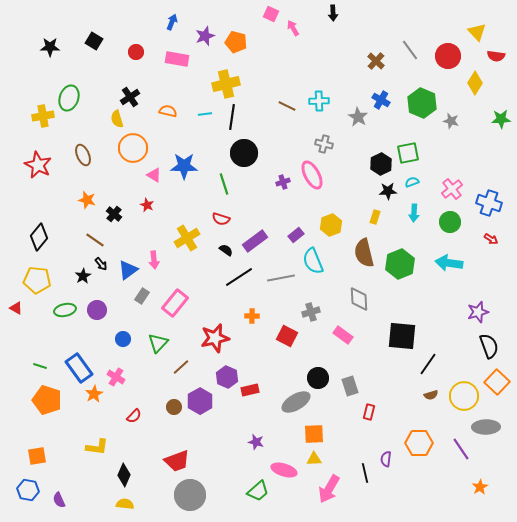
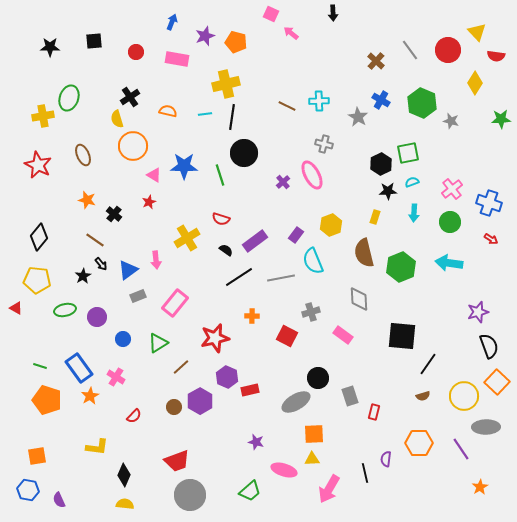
pink arrow at (293, 28): moved 2 px left, 5 px down; rotated 21 degrees counterclockwise
black square at (94, 41): rotated 36 degrees counterclockwise
red circle at (448, 56): moved 6 px up
orange circle at (133, 148): moved 2 px up
purple cross at (283, 182): rotated 24 degrees counterclockwise
green line at (224, 184): moved 4 px left, 9 px up
red star at (147, 205): moved 2 px right, 3 px up; rotated 24 degrees clockwise
purple rectangle at (296, 235): rotated 14 degrees counterclockwise
pink arrow at (154, 260): moved 2 px right
green hexagon at (400, 264): moved 1 px right, 3 px down
gray rectangle at (142, 296): moved 4 px left; rotated 35 degrees clockwise
purple circle at (97, 310): moved 7 px down
green triangle at (158, 343): rotated 15 degrees clockwise
gray rectangle at (350, 386): moved 10 px down
orange star at (94, 394): moved 4 px left, 2 px down
brown semicircle at (431, 395): moved 8 px left, 1 px down
red rectangle at (369, 412): moved 5 px right
yellow triangle at (314, 459): moved 2 px left
green trapezoid at (258, 491): moved 8 px left
